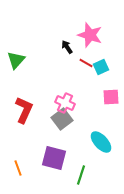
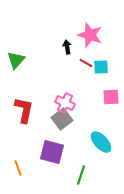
black arrow: rotated 24 degrees clockwise
cyan square: rotated 21 degrees clockwise
red L-shape: rotated 12 degrees counterclockwise
purple square: moved 2 px left, 6 px up
